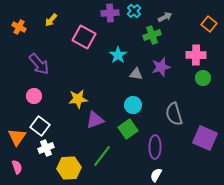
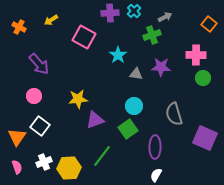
yellow arrow: rotated 16 degrees clockwise
purple star: rotated 18 degrees clockwise
cyan circle: moved 1 px right, 1 px down
white cross: moved 2 px left, 14 px down
